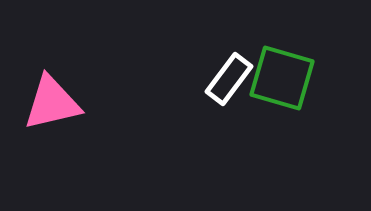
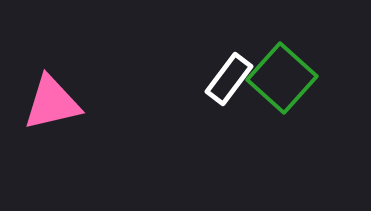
green square: rotated 26 degrees clockwise
